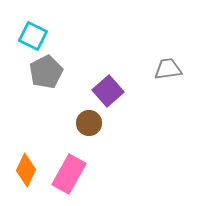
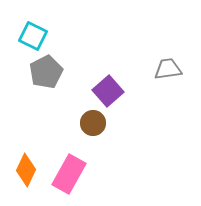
brown circle: moved 4 px right
